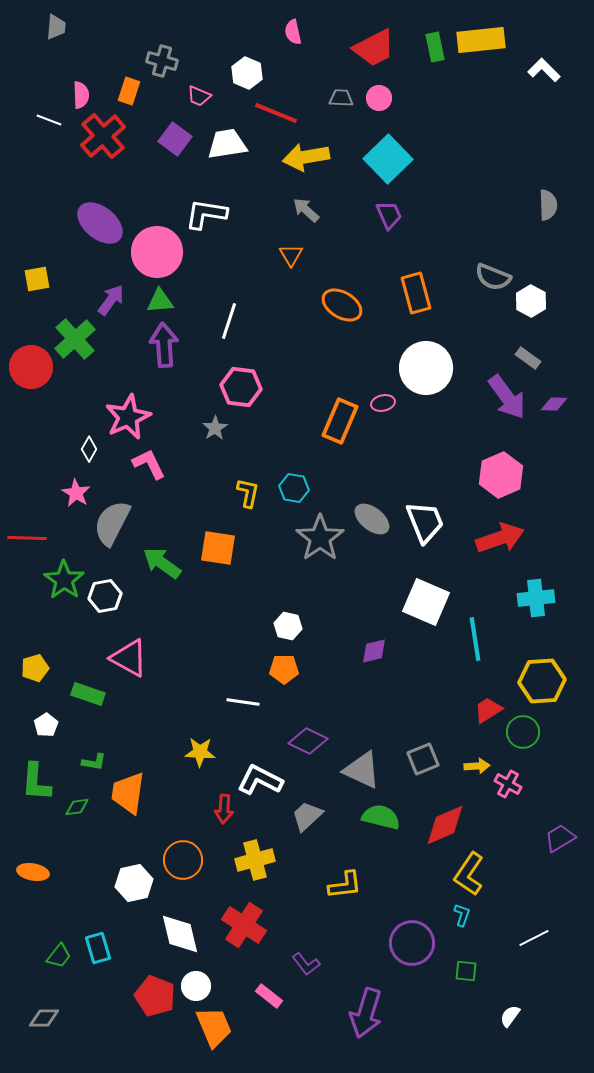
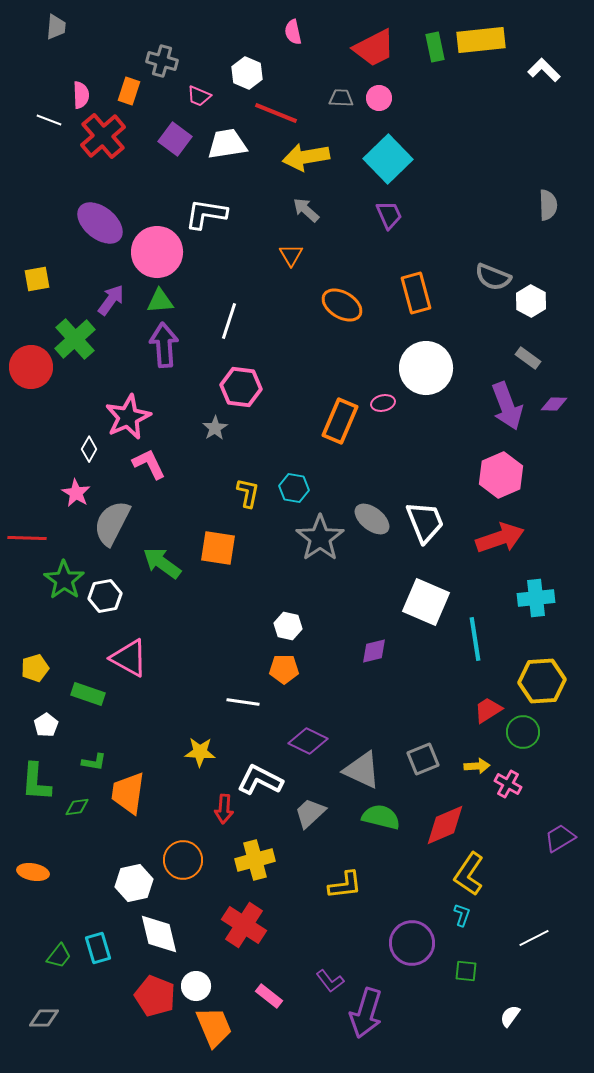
purple arrow at (507, 397): moved 9 px down; rotated 15 degrees clockwise
gray trapezoid at (307, 816): moved 3 px right, 3 px up
white diamond at (180, 934): moved 21 px left
purple L-shape at (306, 964): moved 24 px right, 17 px down
